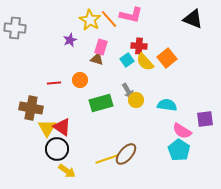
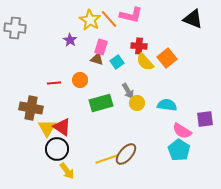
purple star: rotated 16 degrees counterclockwise
cyan square: moved 10 px left, 2 px down
yellow circle: moved 1 px right, 3 px down
yellow arrow: rotated 18 degrees clockwise
